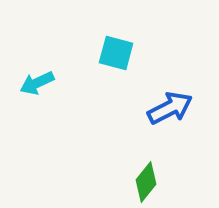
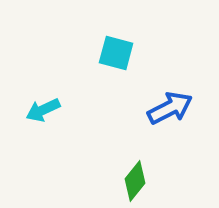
cyan arrow: moved 6 px right, 27 px down
green diamond: moved 11 px left, 1 px up
